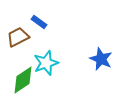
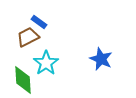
brown trapezoid: moved 10 px right
cyan star: rotated 15 degrees counterclockwise
green diamond: rotated 60 degrees counterclockwise
